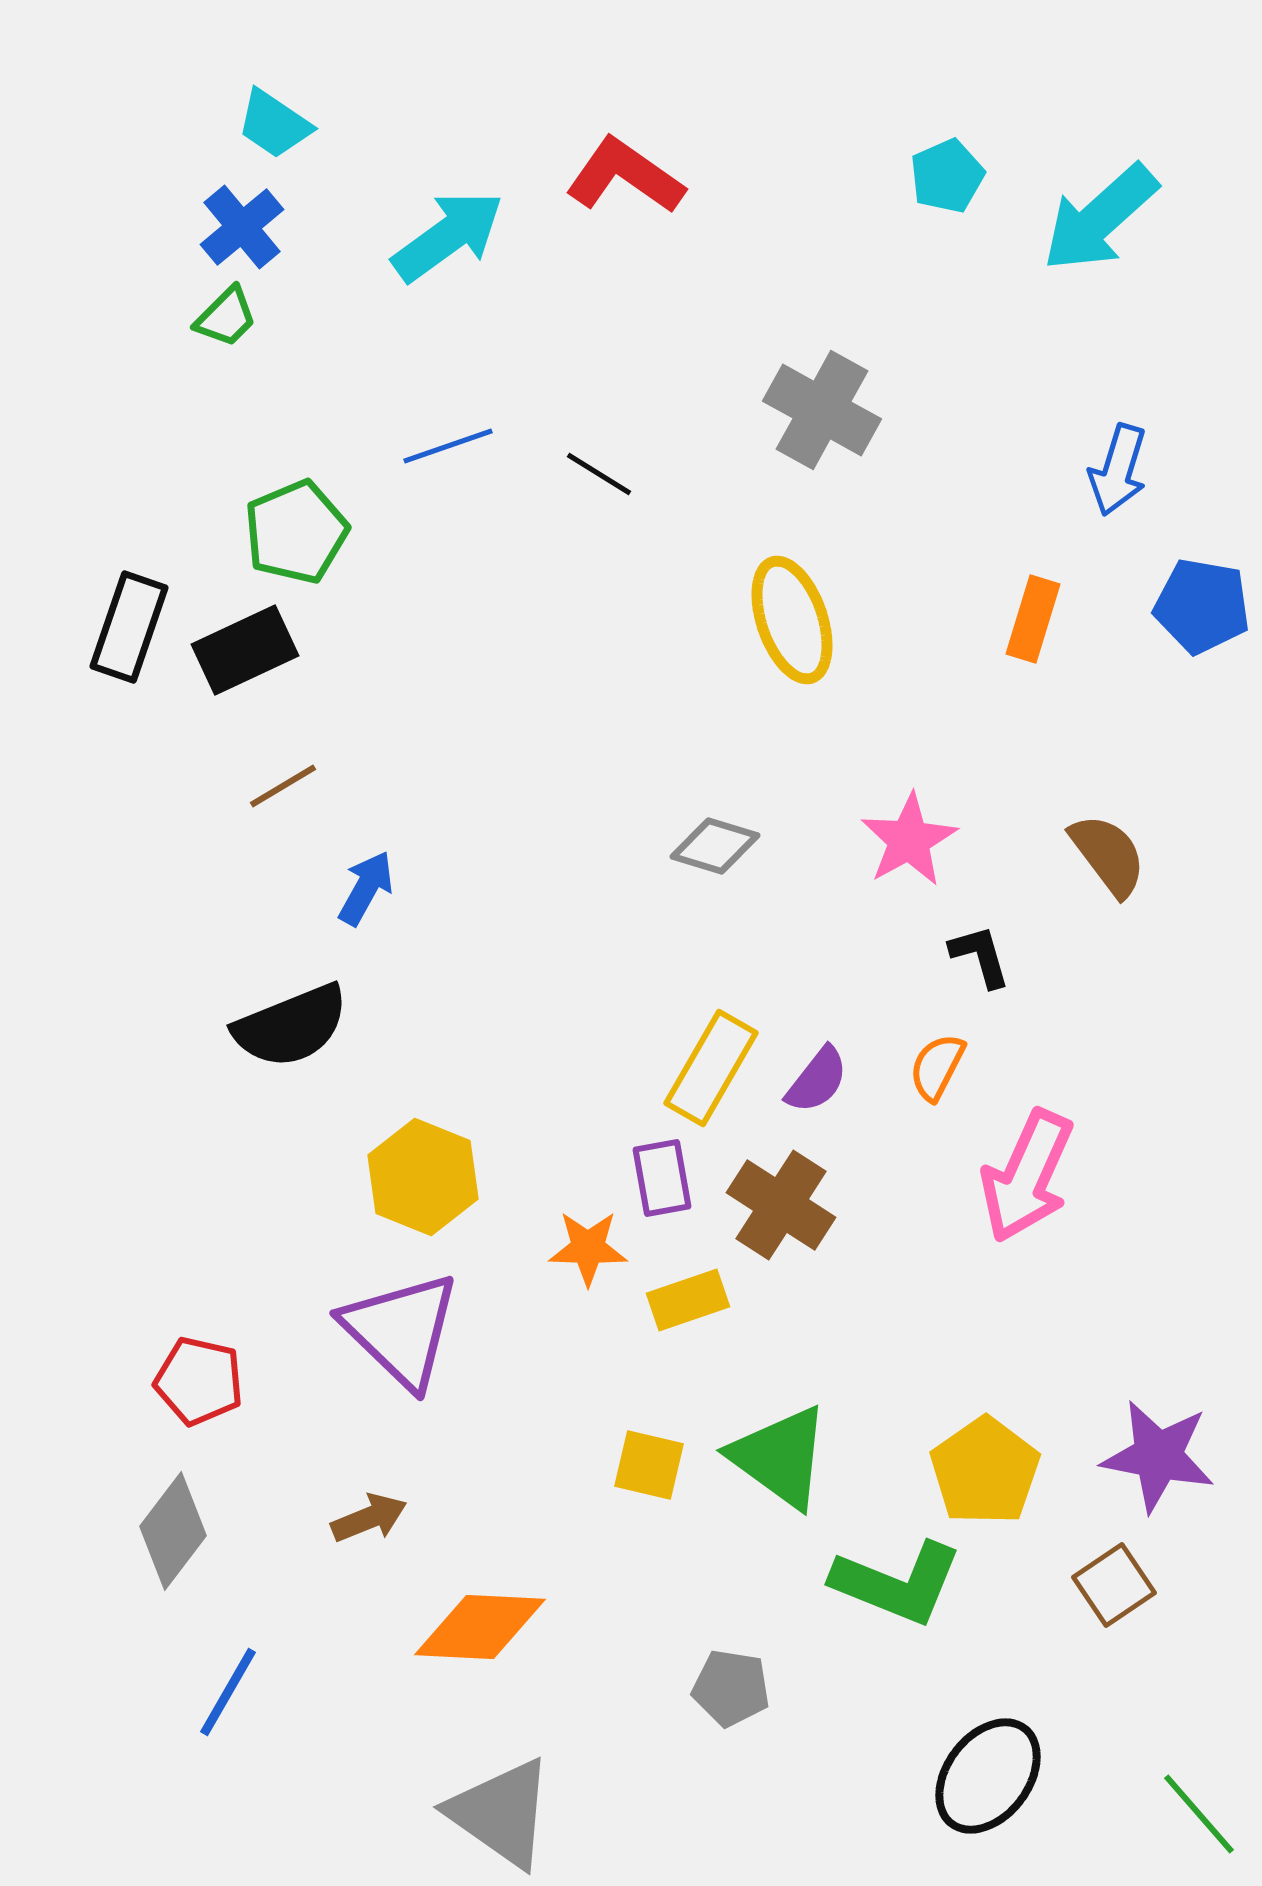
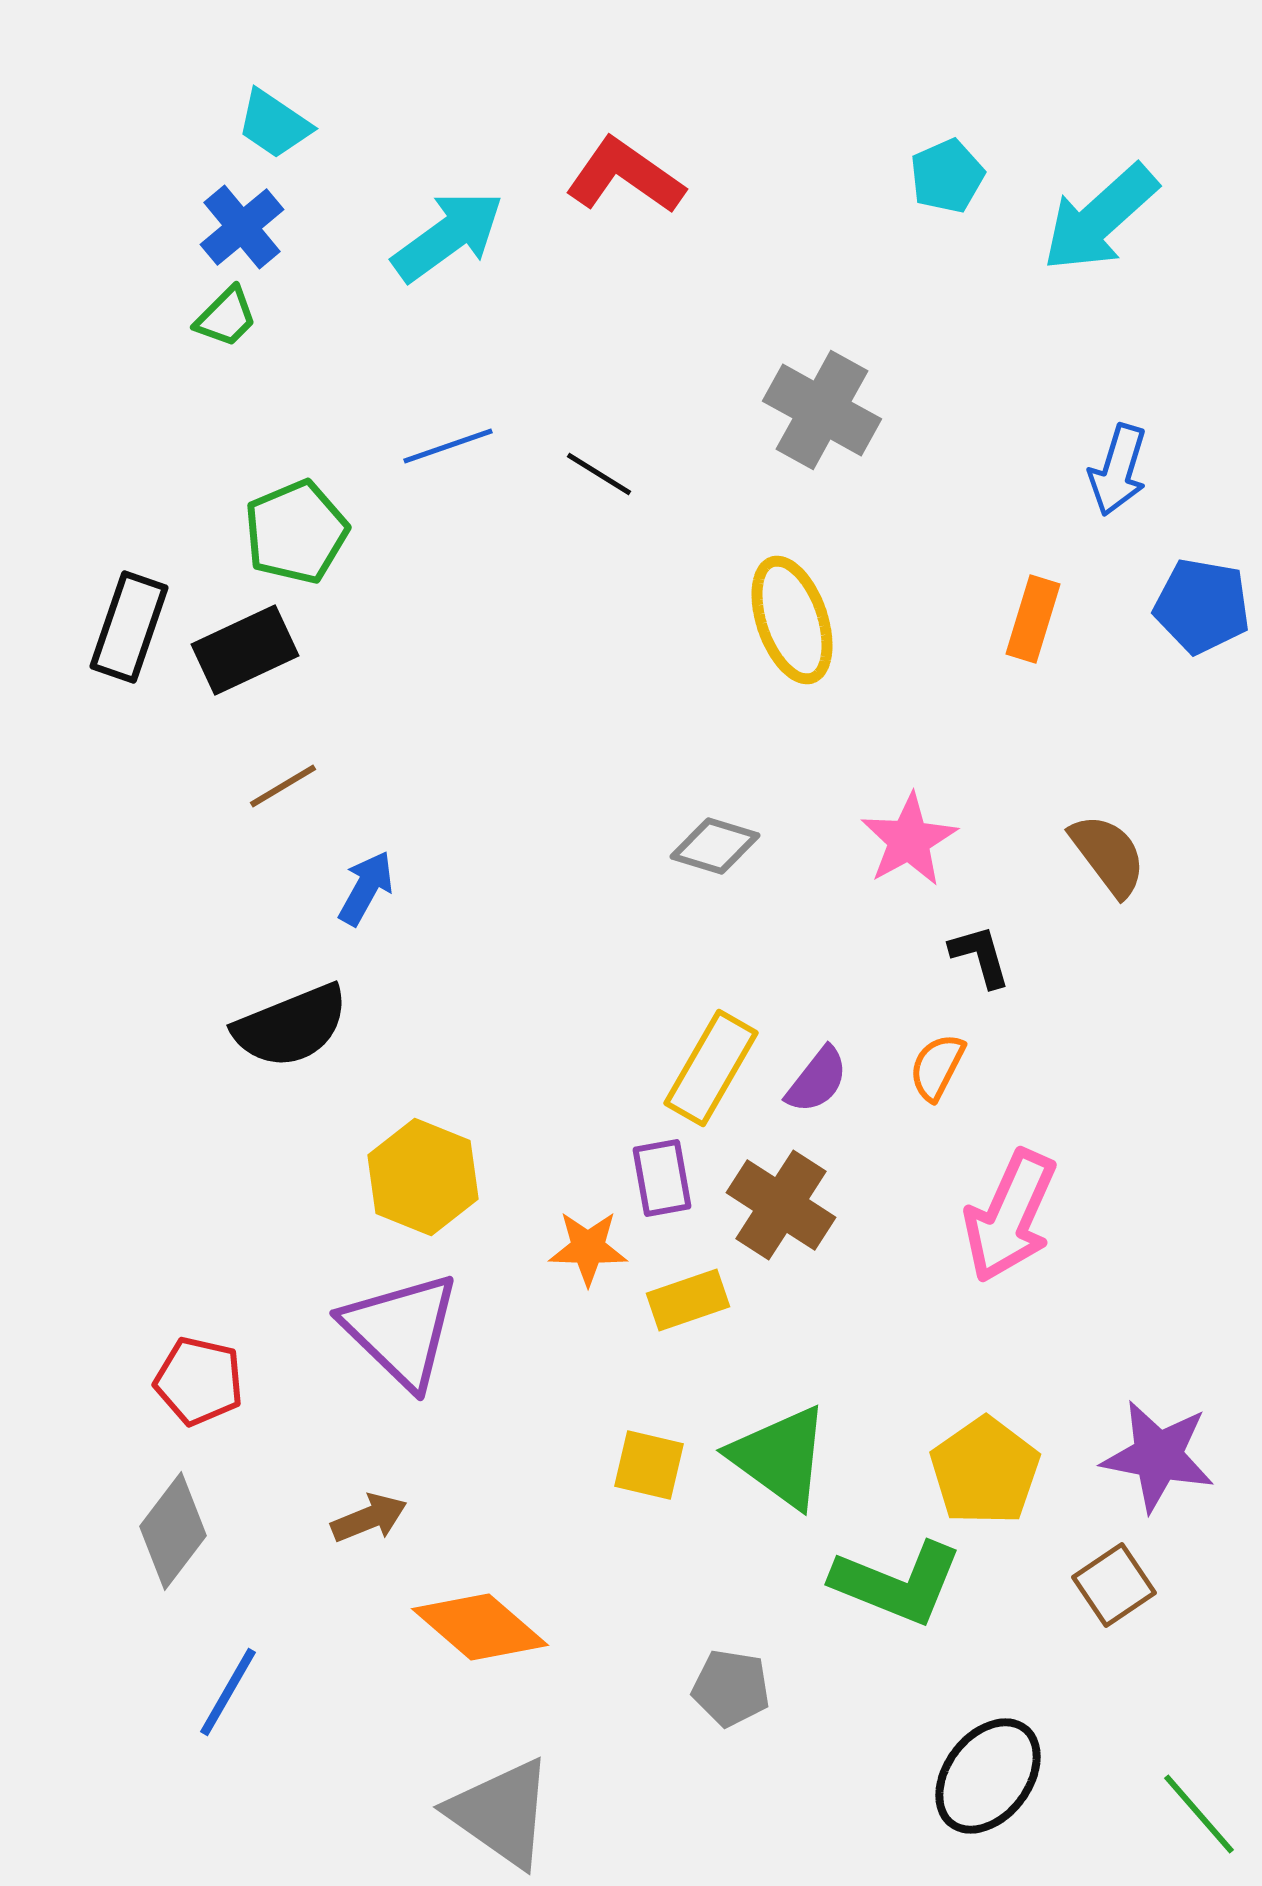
pink arrow at (1027, 1176): moved 17 px left, 40 px down
orange diamond at (480, 1627): rotated 38 degrees clockwise
